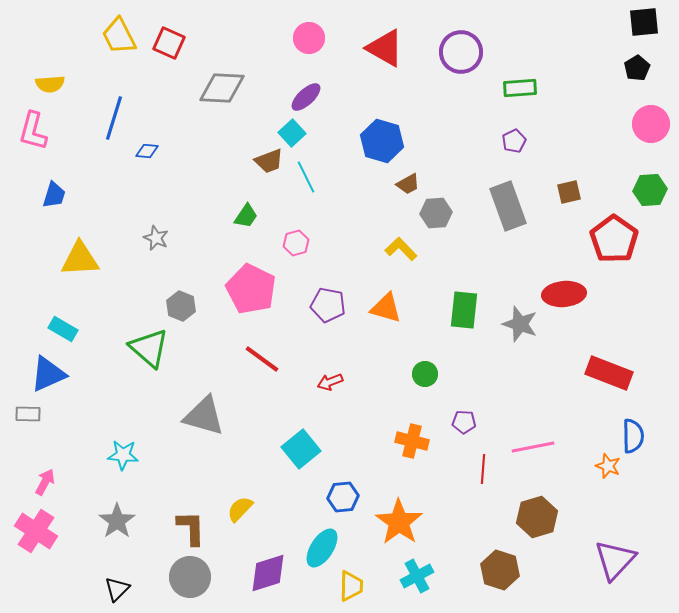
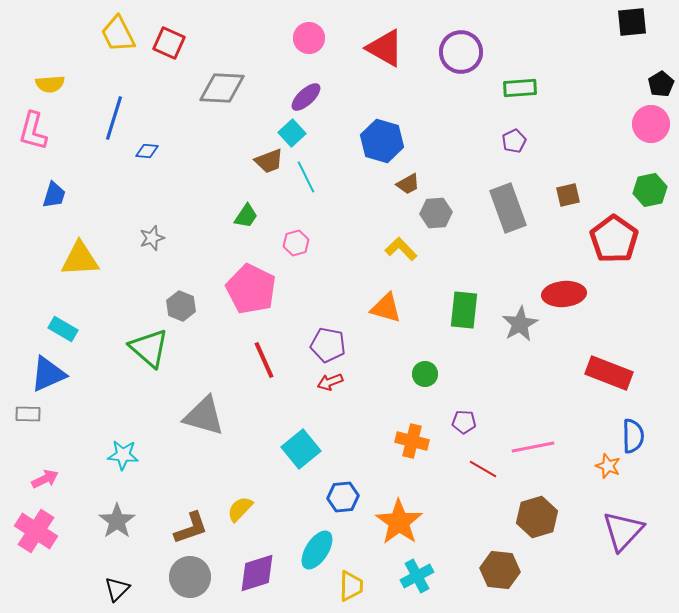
black square at (644, 22): moved 12 px left
yellow trapezoid at (119, 36): moved 1 px left, 2 px up
black pentagon at (637, 68): moved 24 px right, 16 px down
green hexagon at (650, 190): rotated 8 degrees counterclockwise
brown square at (569, 192): moved 1 px left, 3 px down
gray rectangle at (508, 206): moved 2 px down
gray star at (156, 238): moved 4 px left; rotated 30 degrees clockwise
purple pentagon at (328, 305): moved 40 px down
gray star at (520, 324): rotated 24 degrees clockwise
red line at (262, 359): moved 2 px right, 1 px down; rotated 30 degrees clockwise
red line at (483, 469): rotated 64 degrees counterclockwise
pink arrow at (45, 482): moved 3 px up; rotated 36 degrees clockwise
brown L-shape at (191, 528): rotated 72 degrees clockwise
cyan ellipse at (322, 548): moved 5 px left, 2 px down
purple triangle at (615, 560): moved 8 px right, 29 px up
brown hexagon at (500, 570): rotated 12 degrees counterclockwise
purple diamond at (268, 573): moved 11 px left
